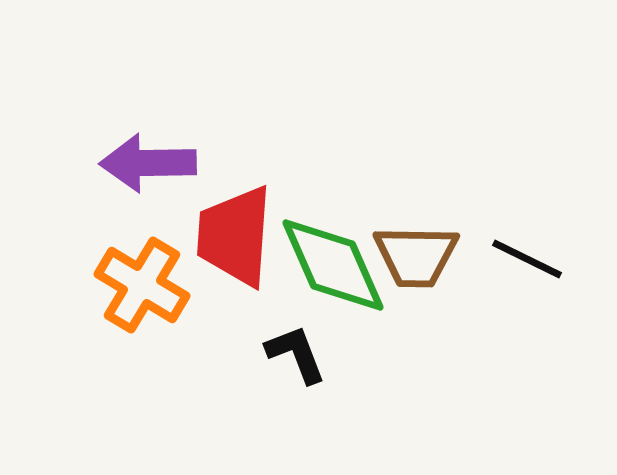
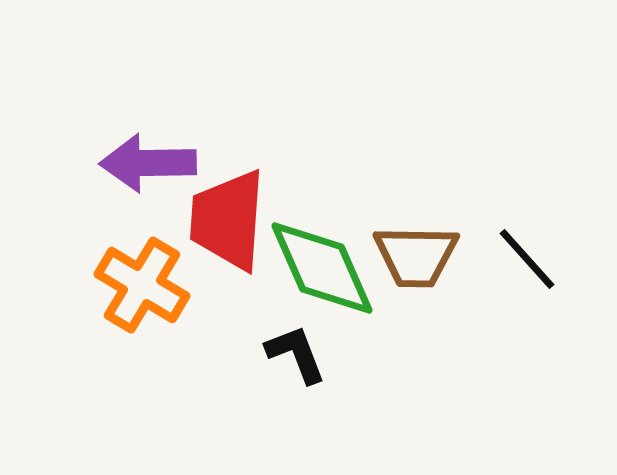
red trapezoid: moved 7 px left, 16 px up
black line: rotated 22 degrees clockwise
green diamond: moved 11 px left, 3 px down
